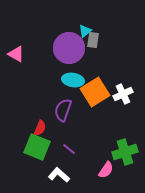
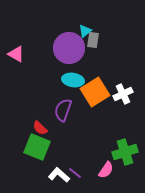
red semicircle: rotated 112 degrees clockwise
purple line: moved 6 px right, 24 px down
